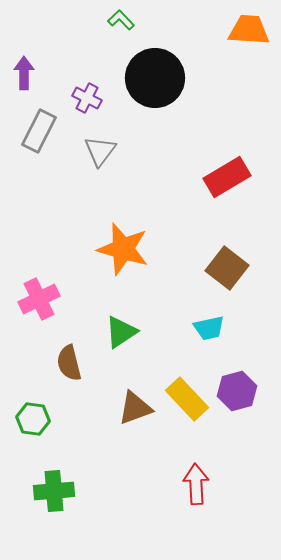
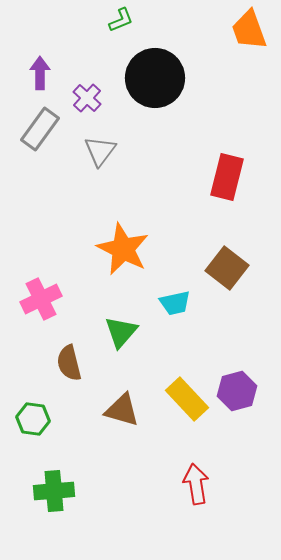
green L-shape: rotated 112 degrees clockwise
orange trapezoid: rotated 114 degrees counterclockwise
purple arrow: moved 16 px right
purple cross: rotated 16 degrees clockwise
gray rectangle: moved 1 px right, 2 px up; rotated 9 degrees clockwise
red rectangle: rotated 45 degrees counterclockwise
orange star: rotated 10 degrees clockwise
pink cross: moved 2 px right
cyan trapezoid: moved 34 px left, 25 px up
green triangle: rotated 15 degrees counterclockwise
brown triangle: moved 13 px left, 2 px down; rotated 36 degrees clockwise
red arrow: rotated 6 degrees counterclockwise
